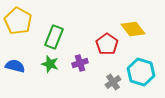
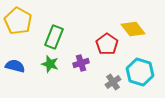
purple cross: moved 1 px right
cyan hexagon: moved 1 px left
